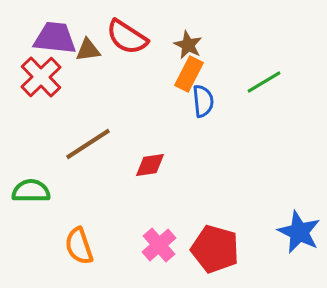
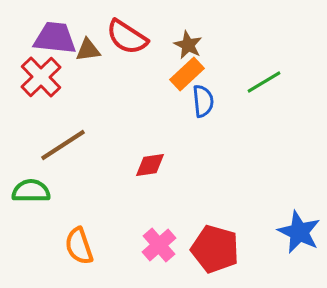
orange rectangle: moved 2 px left; rotated 20 degrees clockwise
brown line: moved 25 px left, 1 px down
